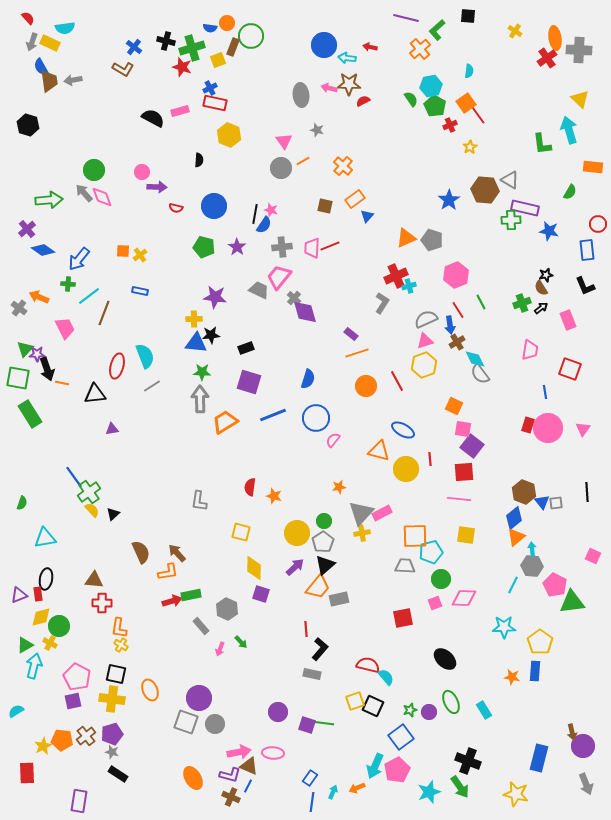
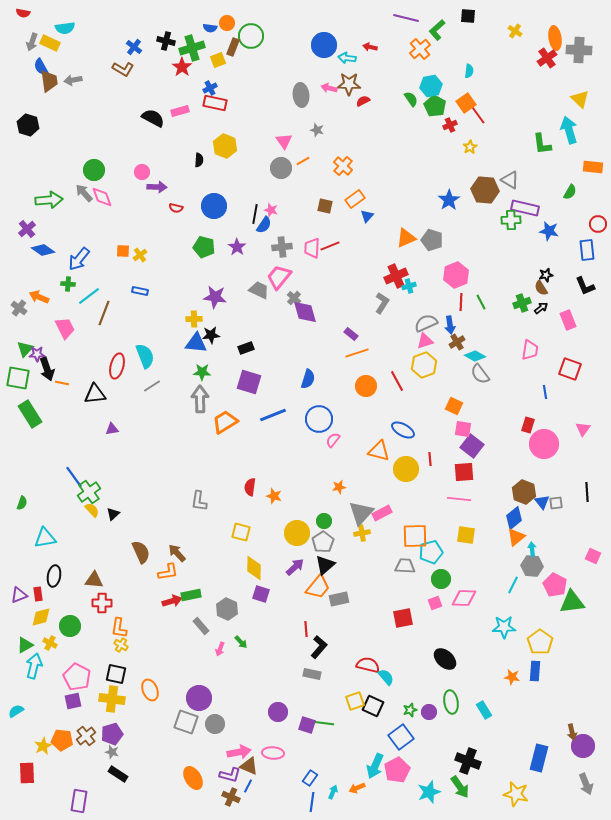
red semicircle at (28, 18): moved 5 px left, 5 px up; rotated 144 degrees clockwise
red star at (182, 67): rotated 18 degrees clockwise
yellow hexagon at (229, 135): moved 4 px left, 11 px down
red line at (458, 310): moved 3 px right, 8 px up; rotated 36 degrees clockwise
gray semicircle at (426, 319): moved 4 px down
cyan diamond at (475, 359): moved 3 px up; rotated 35 degrees counterclockwise
blue circle at (316, 418): moved 3 px right, 1 px down
pink circle at (548, 428): moved 4 px left, 16 px down
black ellipse at (46, 579): moved 8 px right, 3 px up
green circle at (59, 626): moved 11 px right
black L-shape at (320, 649): moved 1 px left, 2 px up
green ellipse at (451, 702): rotated 15 degrees clockwise
